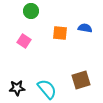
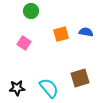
blue semicircle: moved 1 px right, 4 px down
orange square: moved 1 px right, 1 px down; rotated 21 degrees counterclockwise
pink square: moved 2 px down
brown square: moved 1 px left, 2 px up
cyan semicircle: moved 2 px right, 1 px up
